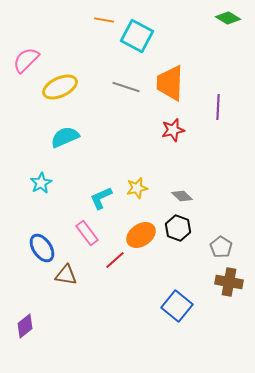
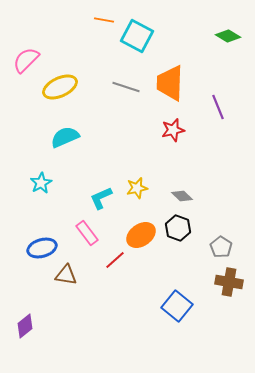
green diamond: moved 18 px down
purple line: rotated 25 degrees counterclockwise
blue ellipse: rotated 72 degrees counterclockwise
